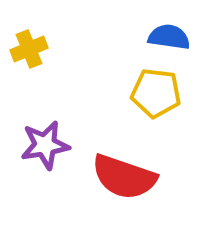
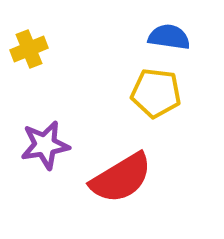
red semicircle: moved 3 px left, 1 px down; rotated 50 degrees counterclockwise
